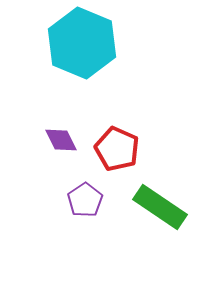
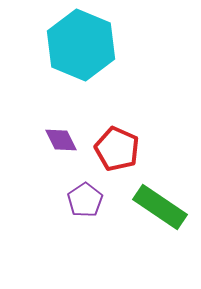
cyan hexagon: moved 1 px left, 2 px down
